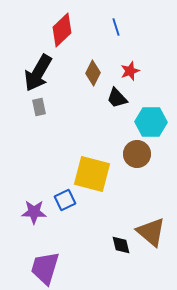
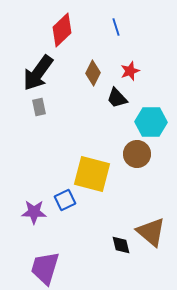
black arrow: rotated 6 degrees clockwise
